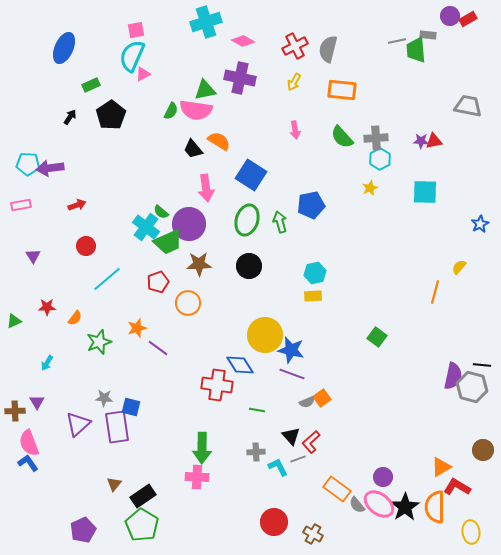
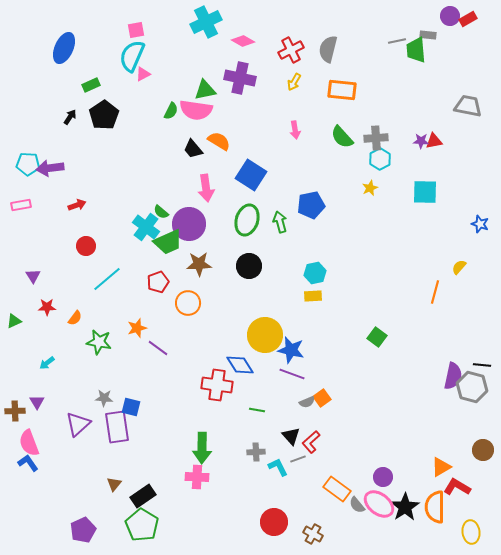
cyan cross at (206, 22): rotated 8 degrees counterclockwise
red cross at (295, 46): moved 4 px left, 4 px down
black pentagon at (111, 115): moved 7 px left
blue star at (480, 224): rotated 24 degrees counterclockwise
purple triangle at (33, 256): moved 20 px down
green star at (99, 342): rotated 30 degrees clockwise
cyan arrow at (47, 363): rotated 21 degrees clockwise
